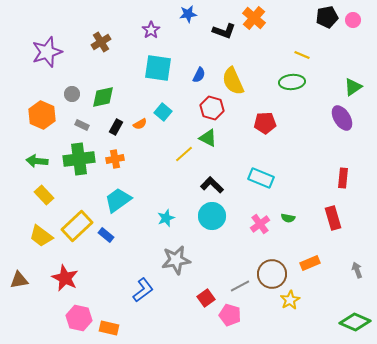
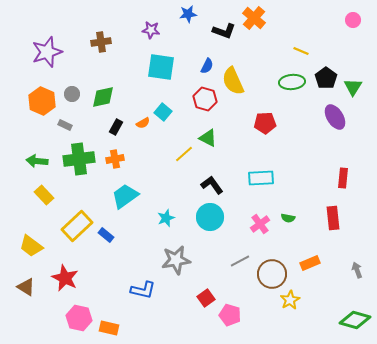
black pentagon at (327, 17): moved 1 px left, 61 px down; rotated 25 degrees counterclockwise
purple star at (151, 30): rotated 30 degrees counterclockwise
brown cross at (101, 42): rotated 24 degrees clockwise
yellow line at (302, 55): moved 1 px left, 4 px up
cyan square at (158, 68): moved 3 px right, 1 px up
blue semicircle at (199, 75): moved 8 px right, 9 px up
green triangle at (353, 87): rotated 24 degrees counterclockwise
red hexagon at (212, 108): moved 7 px left, 9 px up
orange hexagon at (42, 115): moved 14 px up
purple ellipse at (342, 118): moved 7 px left, 1 px up
orange semicircle at (140, 124): moved 3 px right, 1 px up
gray rectangle at (82, 125): moved 17 px left
cyan rectangle at (261, 178): rotated 25 degrees counterclockwise
black L-shape at (212, 185): rotated 10 degrees clockwise
cyan trapezoid at (118, 200): moved 7 px right, 4 px up
cyan circle at (212, 216): moved 2 px left, 1 px down
red rectangle at (333, 218): rotated 10 degrees clockwise
yellow trapezoid at (41, 236): moved 10 px left, 10 px down
brown triangle at (19, 280): moved 7 px right, 7 px down; rotated 42 degrees clockwise
gray line at (240, 286): moved 25 px up
blue L-shape at (143, 290): rotated 50 degrees clockwise
green diamond at (355, 322): moved 2 px up; rotated 8 degrees counterclockwise
